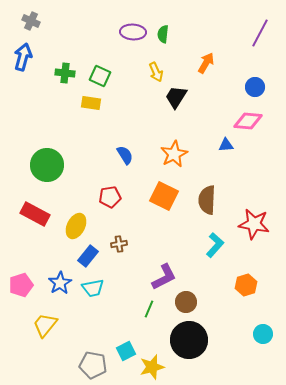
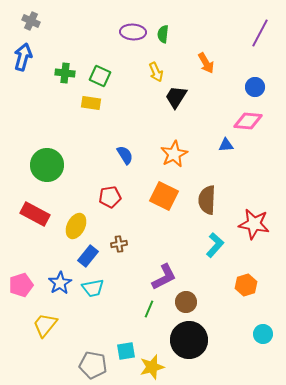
orange arrow: rotated 120 degrees clockwise
cyan square: rotated 18 degrees clockwise
